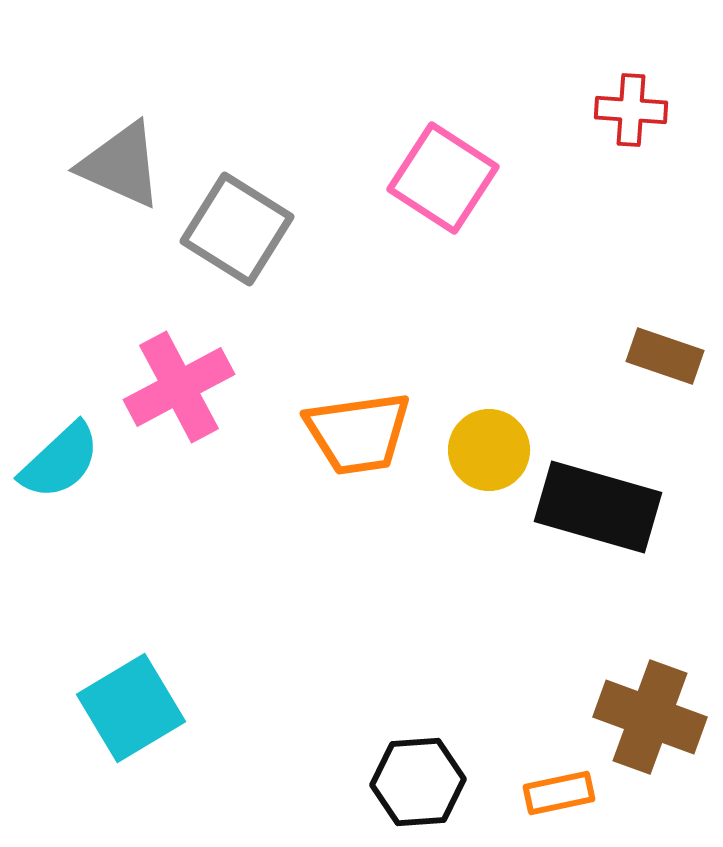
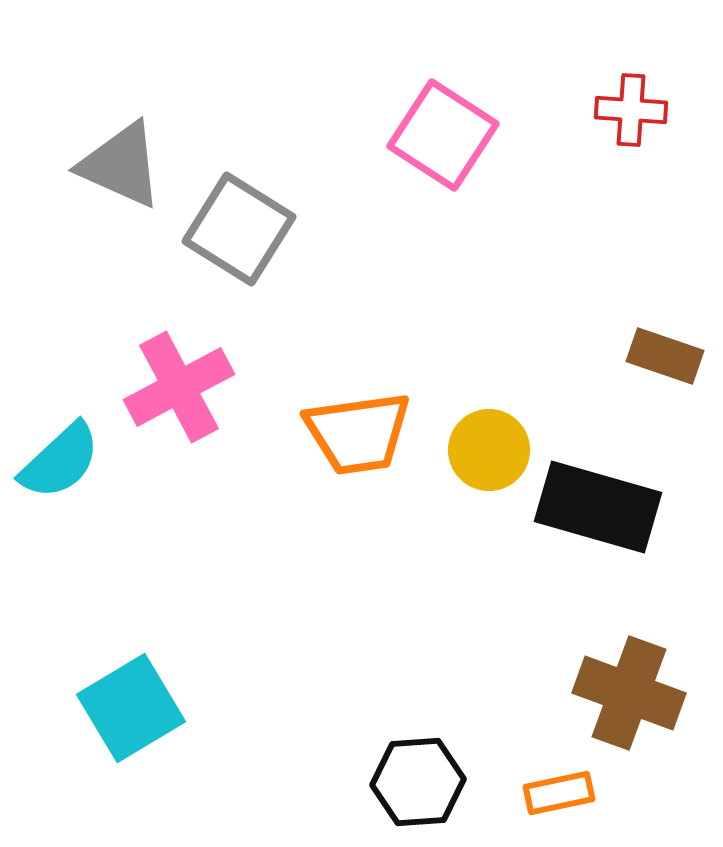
pink square: moved 43 px up
gray square: moved 2 px right
brown cross: moved 21 px left, 24 px up
